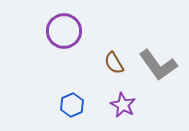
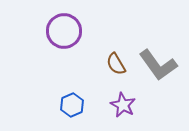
brown semicircle: moved 2 px right, 1 px down
